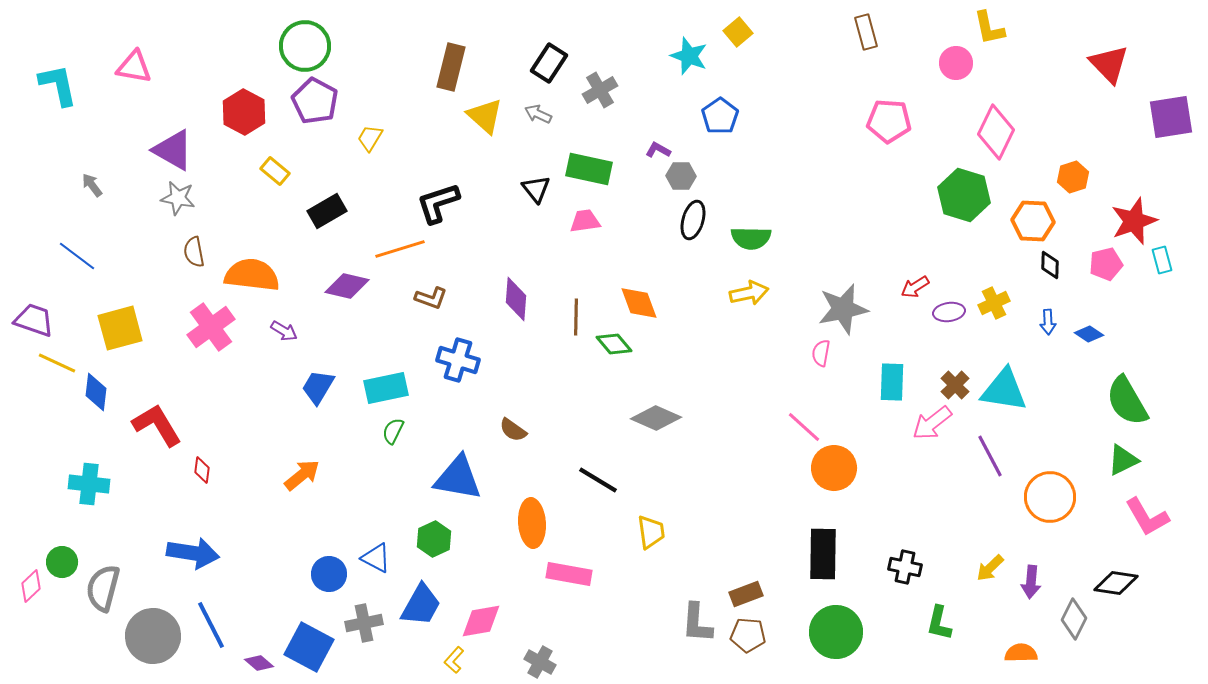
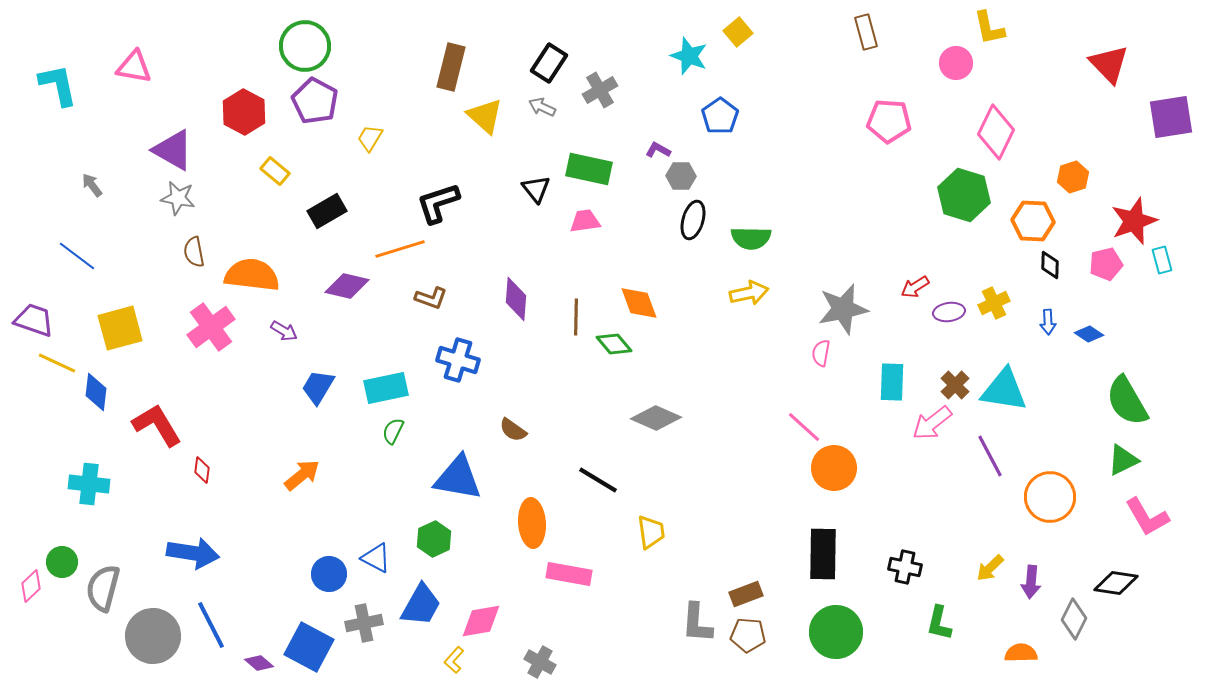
gray arrow at (538, 114): moved 4 px right, 7 px up
